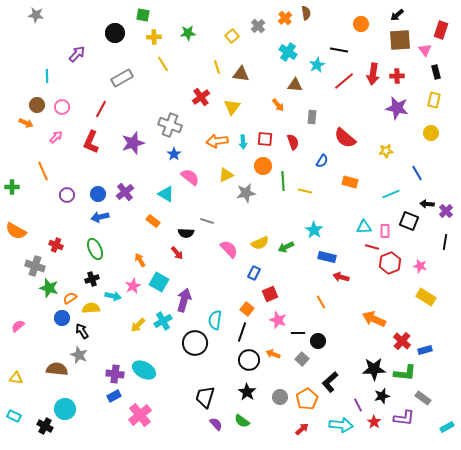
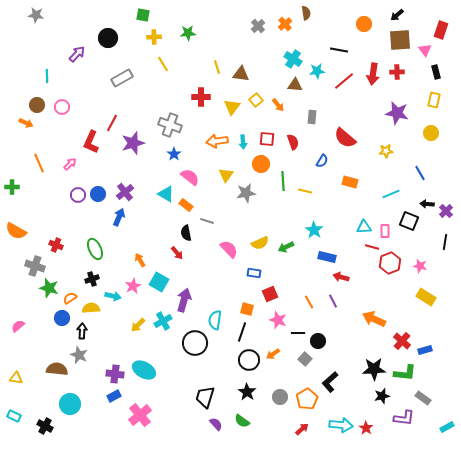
orange cross at (285, 18): moved 6 px down
orange circle at (361, 24): moved 3 px right
black circle at (115, 33): moved 7 px left, 5 px down
yellow square at (232, 36): moved 24 px right, 64 px down
cyan cross at (288, 52): moved 5 px right, 7 px down
cyan star at (317, 65): moved 6 px down; rotated 21 degrees clockwise
red cross at (397, 76): moved 4 px up
red cross at (201, 97): rotated 36 degrees clockwise
purple star at (397, 108): moved 5 px down
red line at (101, 109): moved 11 px right, 14 px down
pink arrow at (56, 137): moved 14 px right, 27 px down
red square at (265, 139): moved 2 px right
orange circle at (263, 166): moved 2 px left, 2 px up
orange line at (43, 171): moved 4 px left, 8 px up
blue line at (417, 173): moved 3 px right
yellow triangle at (226, 175): rotated 28 degrees counterclockwise
purple circle at (67, 195): moved 11 px right
blue arrow at (100, 217): moved 19 px right; rotated 126 degrees clockwise
orange rectangle at (153, 221): moved 33 px right, 16 px up
black semicircle at (186, 233): rotated 77 degrees clockwise
blue rectangle at (254, 273): rotated 72 degrees clockwise
orange line at (321, 302): moved 12 px left
orange square at (247, 309): rotated 24 degrees counterclockwise
black arrow at (82, 331): rotated 35 degrees clockwise
orange arrow at (273, 354): rotated 56 degrees counterclockwise
gray square at (302, 359): moved 3 px right
purple line at (358, 405): moved 25 px left, 104 px up
cyan circle at (65, 409): moved 5 px right, 5 px up
red star at (374, 422): moved 8 px left, 6 px down
